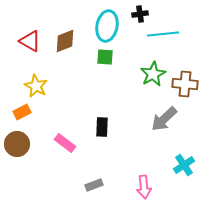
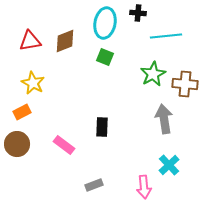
black cross: moved 2 px left, 1 px up; rotated 14 degrees clockwise
cyan ellipse: moved 2 px left, 3 px up
cyan line: moved 3 px right, 2 px down
red triangle: rotated 40 degrees counterclockwise
green square: rotated 18 degrees clockwise
yellow star: moved 3 px left, 3 px up
gray arrow: rotated 124 degrees clockwise
pink rectangle: moved 1 px left, 2 px down
cyan cross: moved 15 px left; rotated 10 degrees counterclockwise
